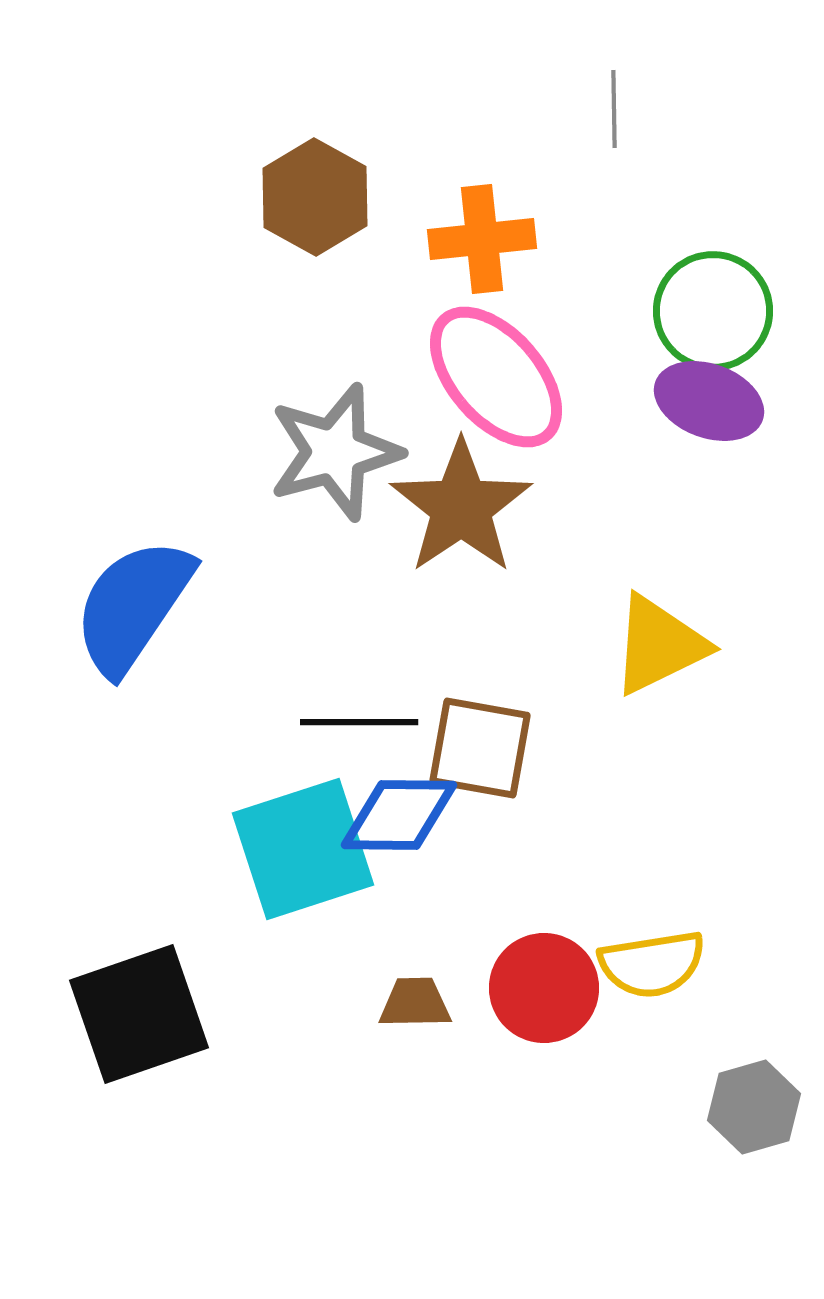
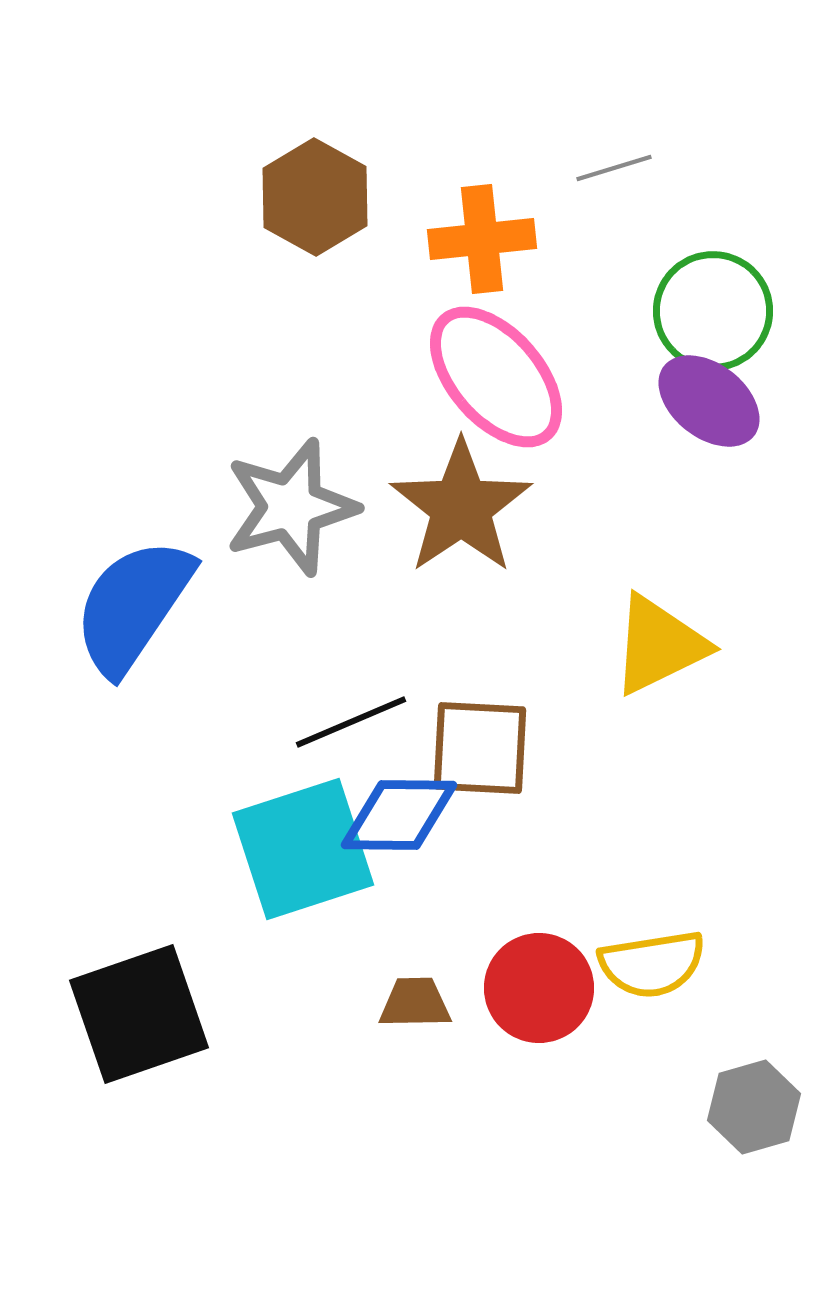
gray line: moved 59 px down; rotated 74 degrees clockwise
purple ellipse: rotated 18 degrees clockwise
gray star: moved 44 px left, 55 px down
black line: moved 8 px left; rotated 23 degrees counterclockwise
brown square: rotated 7 degrees counterclockwise
red circle: moved 5 px left
